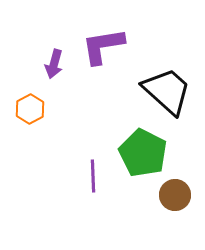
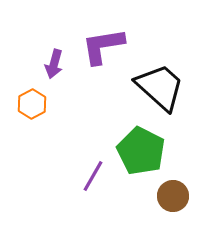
black trapezoid: moved 7 px left, 4 px up
orange hexagon: moved 2 px right, 5 px up
green pentagon: moved 2 px left, 2 px up
purple line: rotated 32 degrees clockwise
brown circle: moved 2 px left, 1 px down
